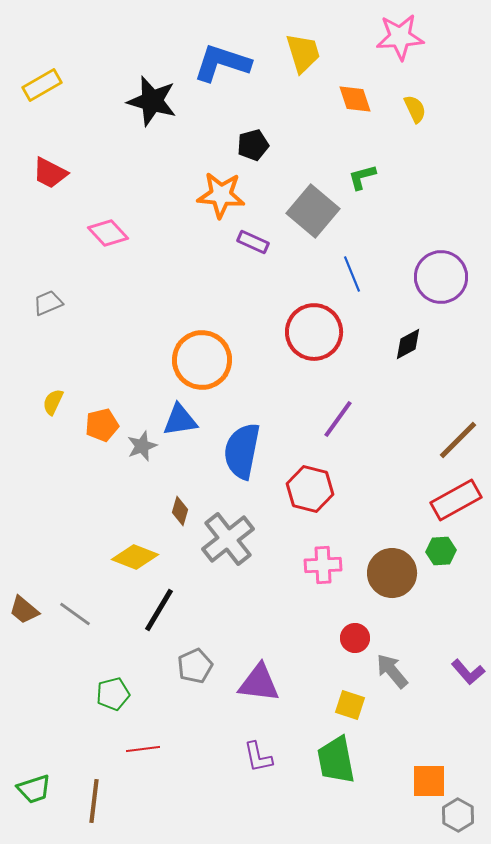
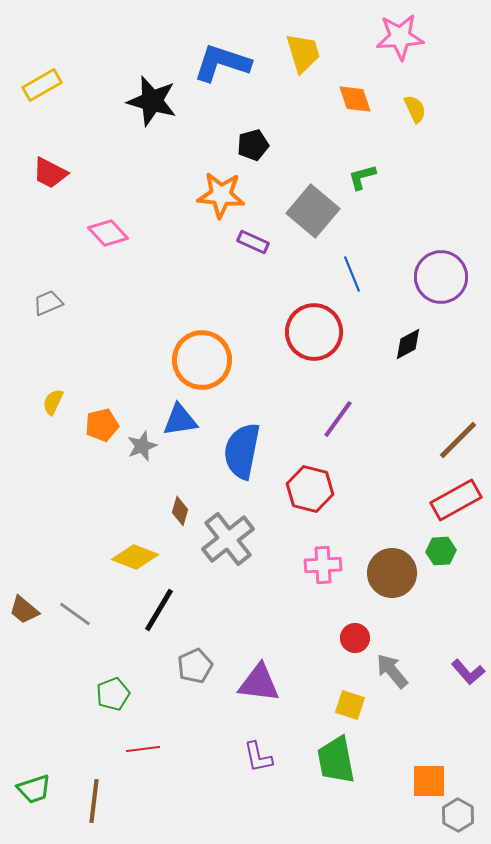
green pentagon at (113, 694): rotated 8 degrees counterclockwise
